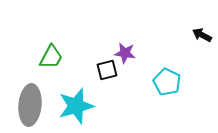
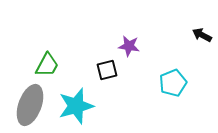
purple star: moved 4 px right, 7 px up
green trapezoid: moved 4 px left, 8 px down
cyan pentagon: moved 6 px right, 1 px down; rotated 24 degrees clockwise
gray ellipse: rotated 15 degrees clockwise
